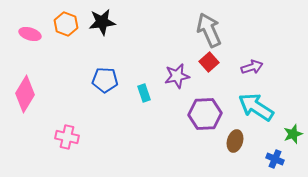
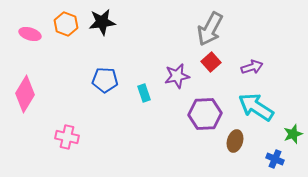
gray arrow: moved 1 px right, 1 px up; rotated 128 degrees counterclockwise
red square: moved 2 px right
